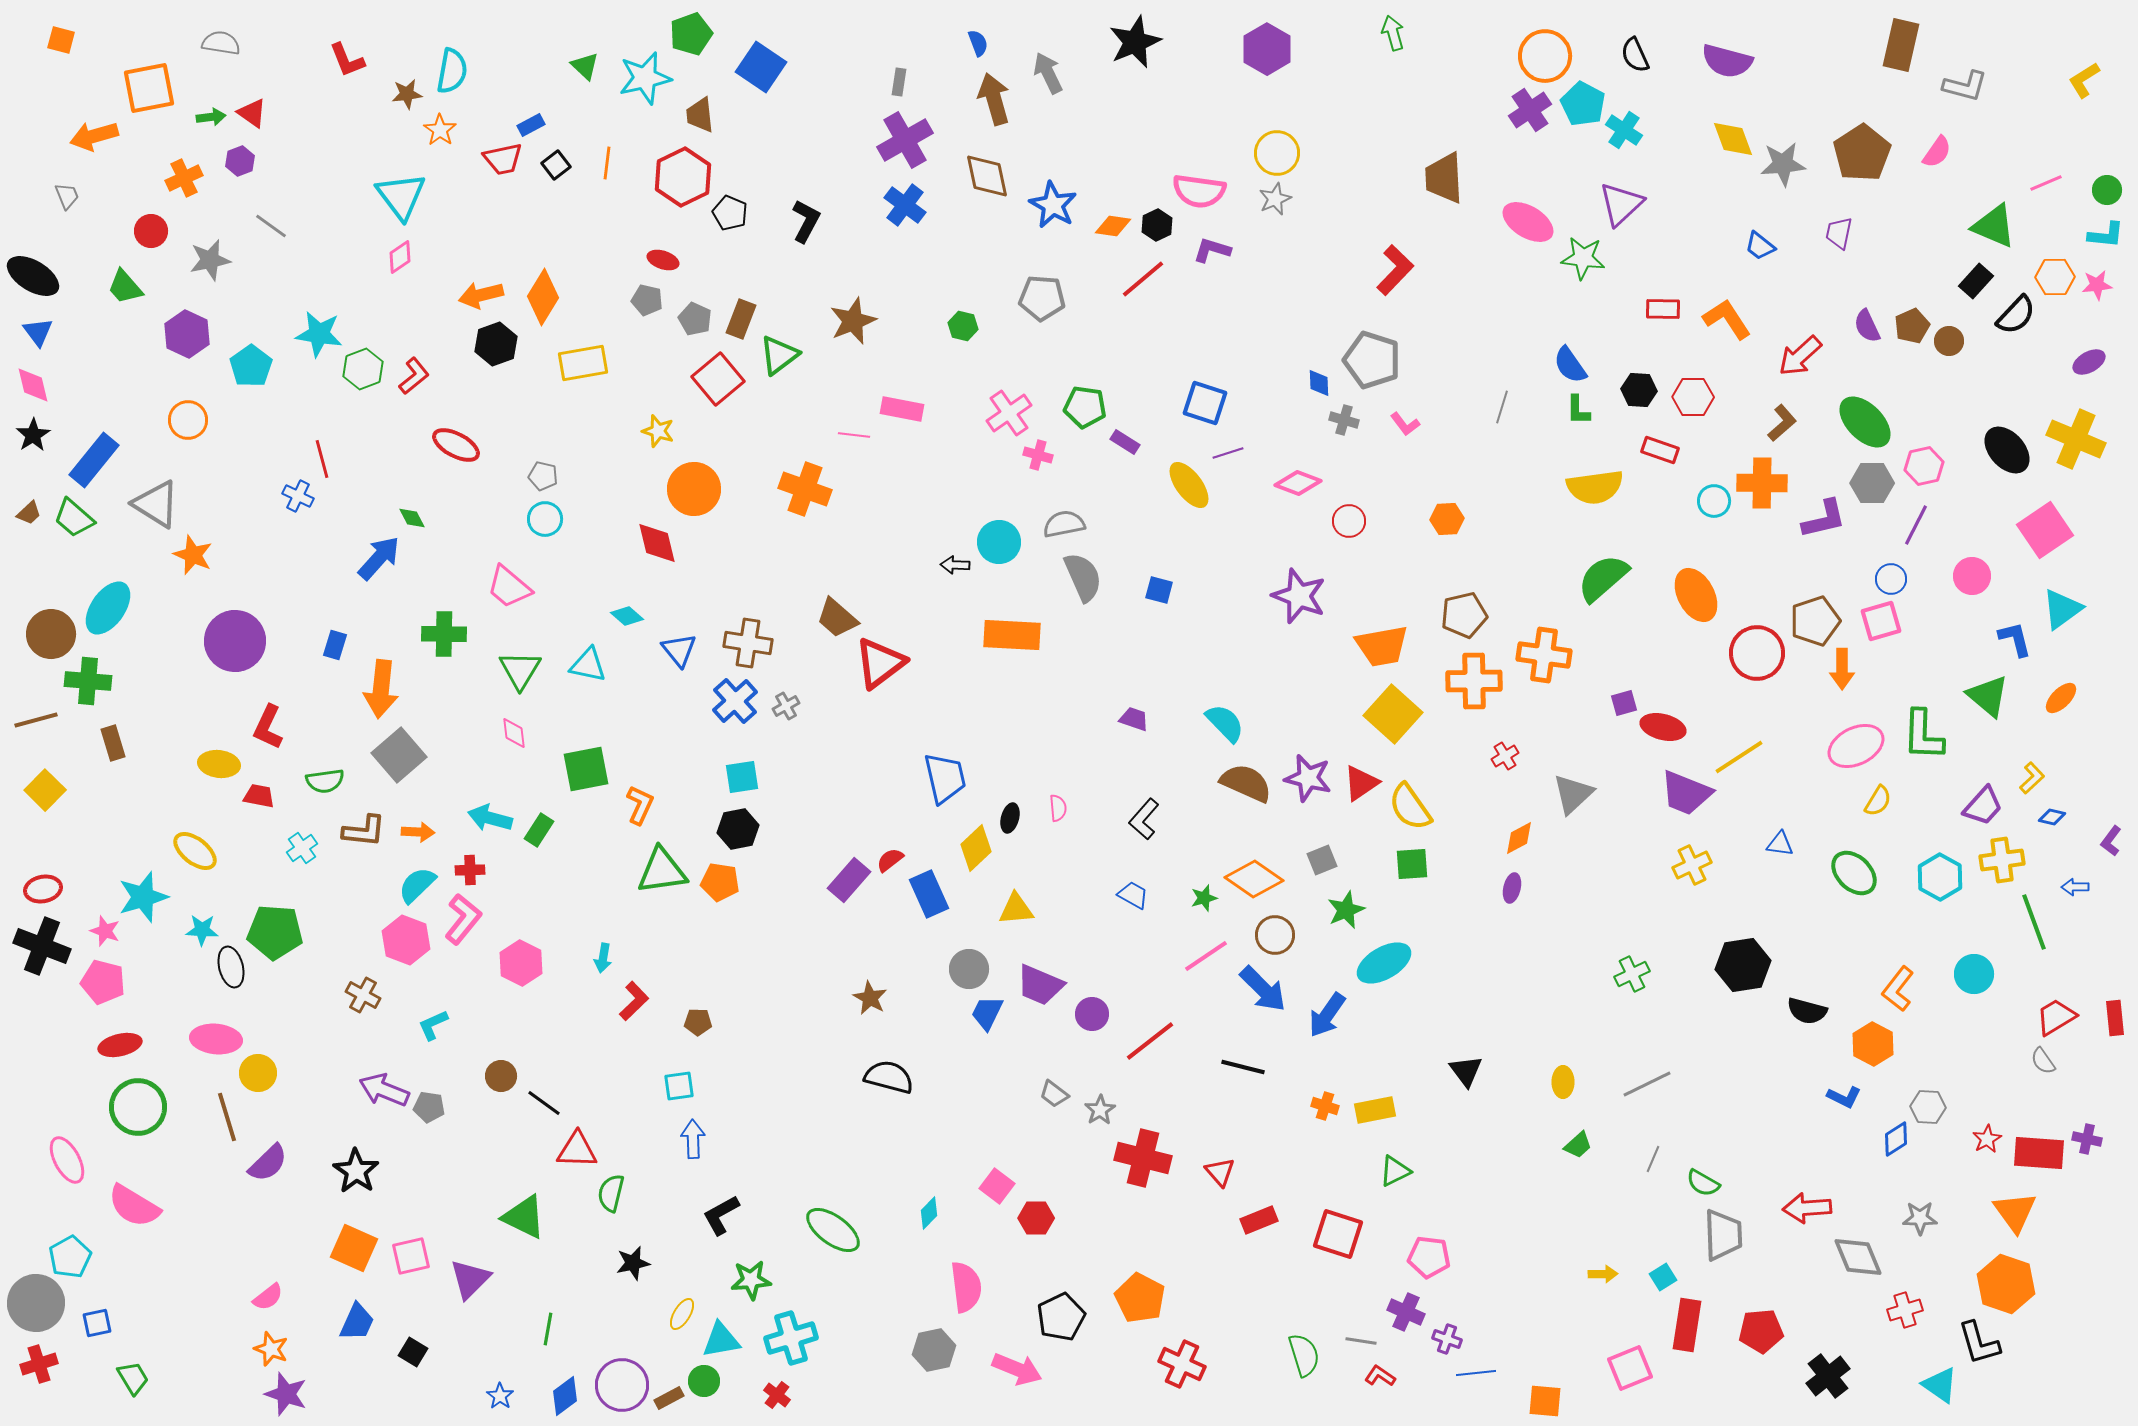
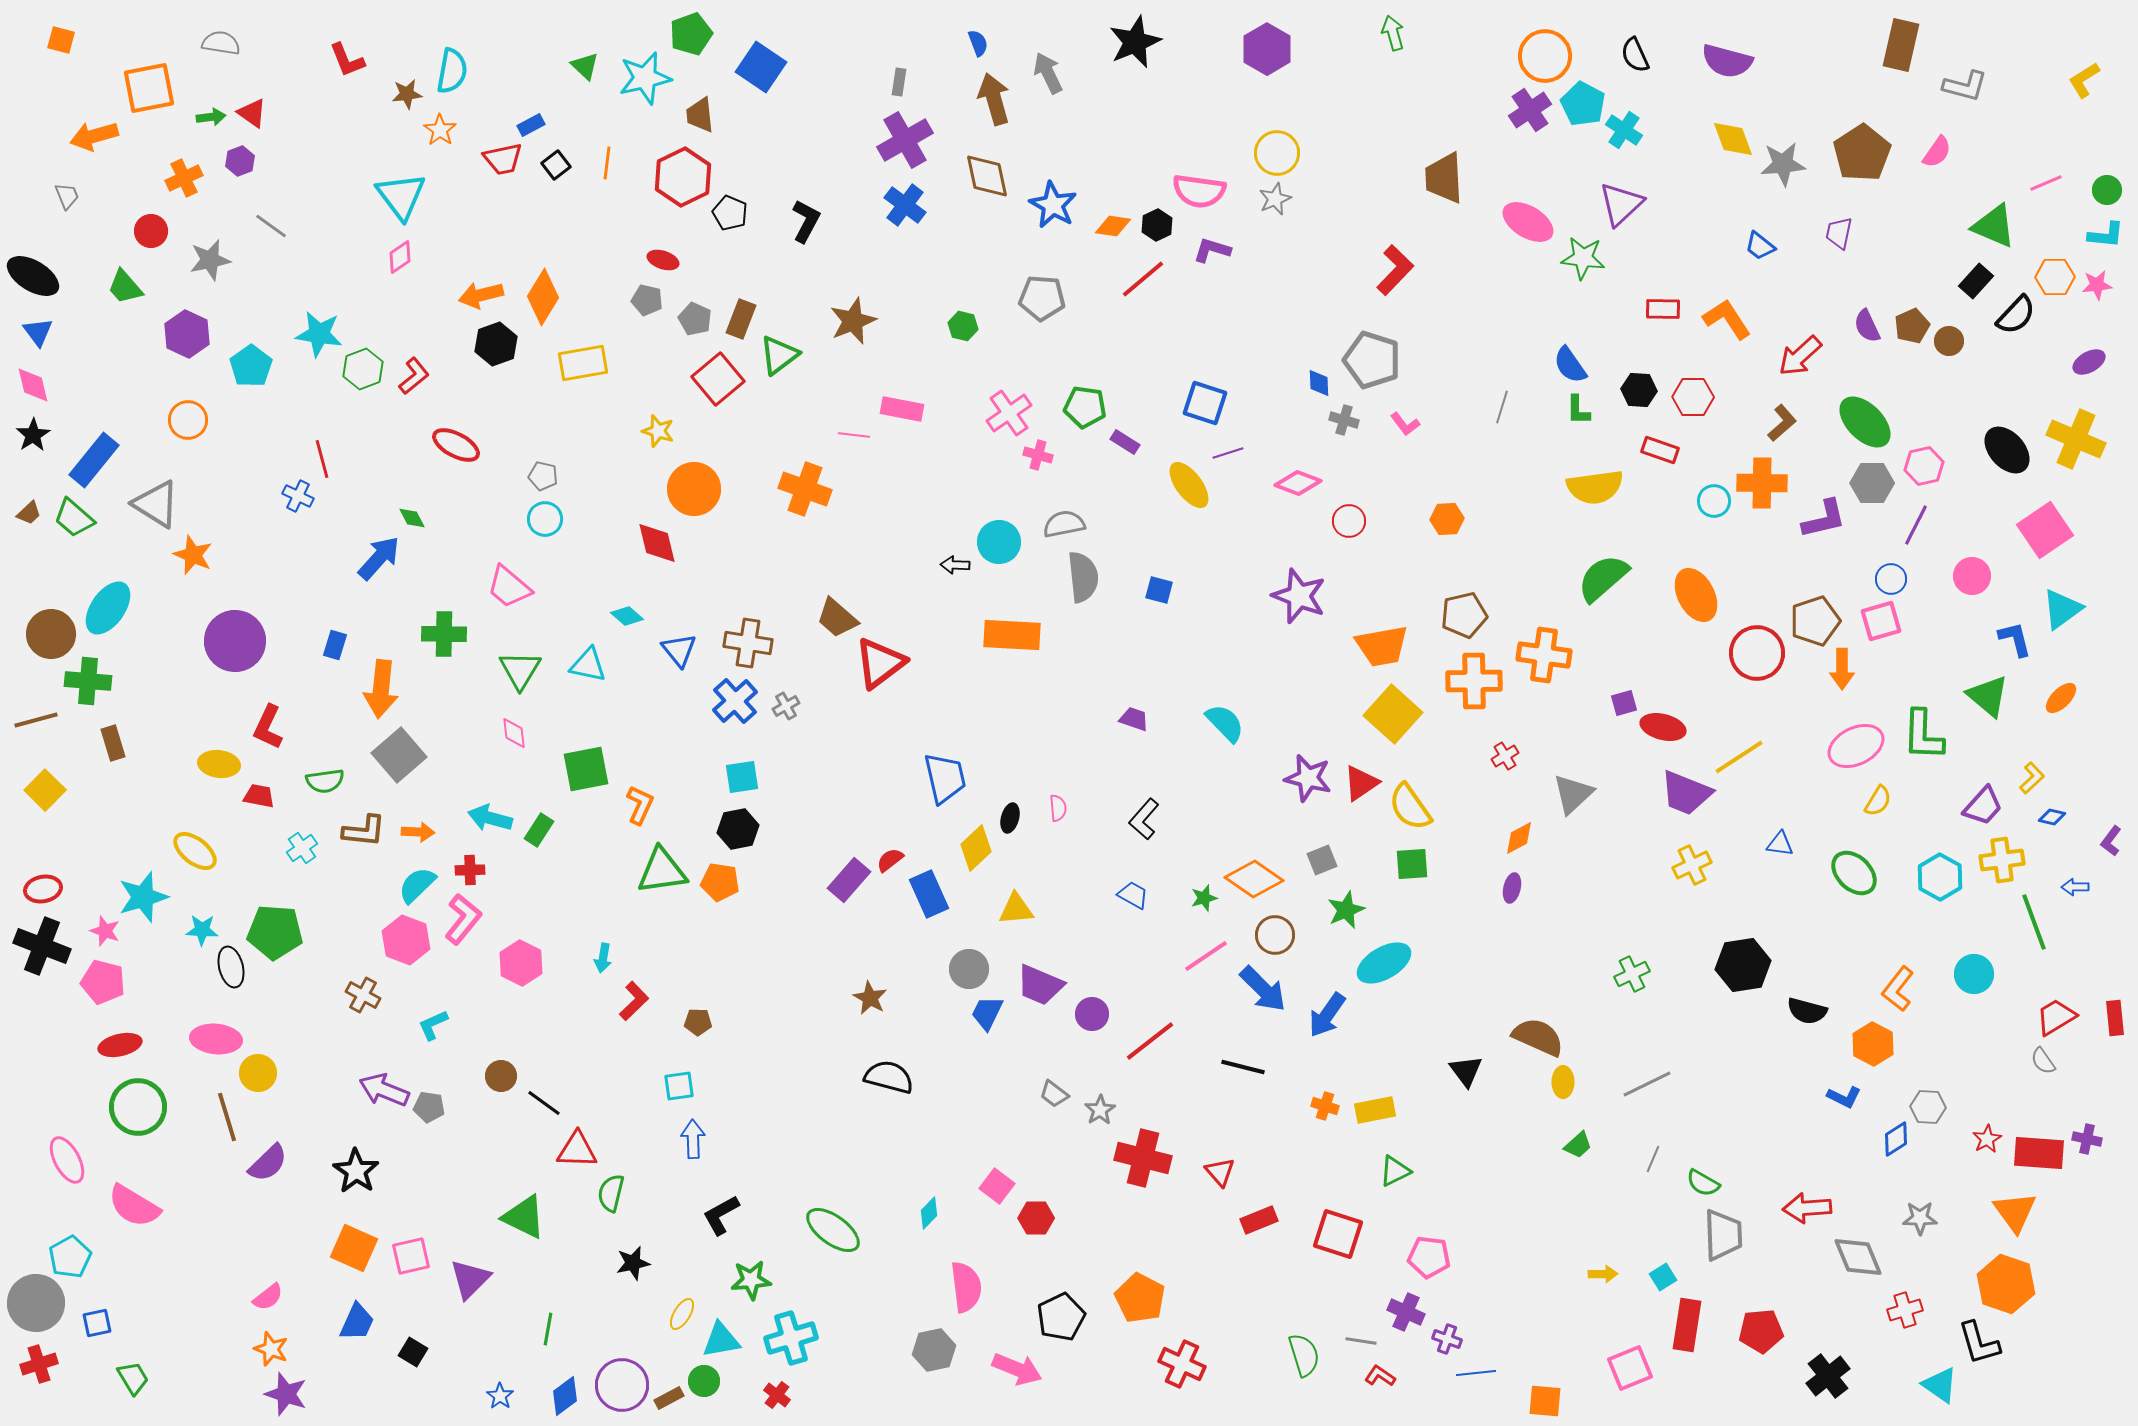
gray semicircle at (1083, 577): rotated 18 degrees clockwise
brown semicircle at (1246, 783): moved 292 px right, 254 px down
